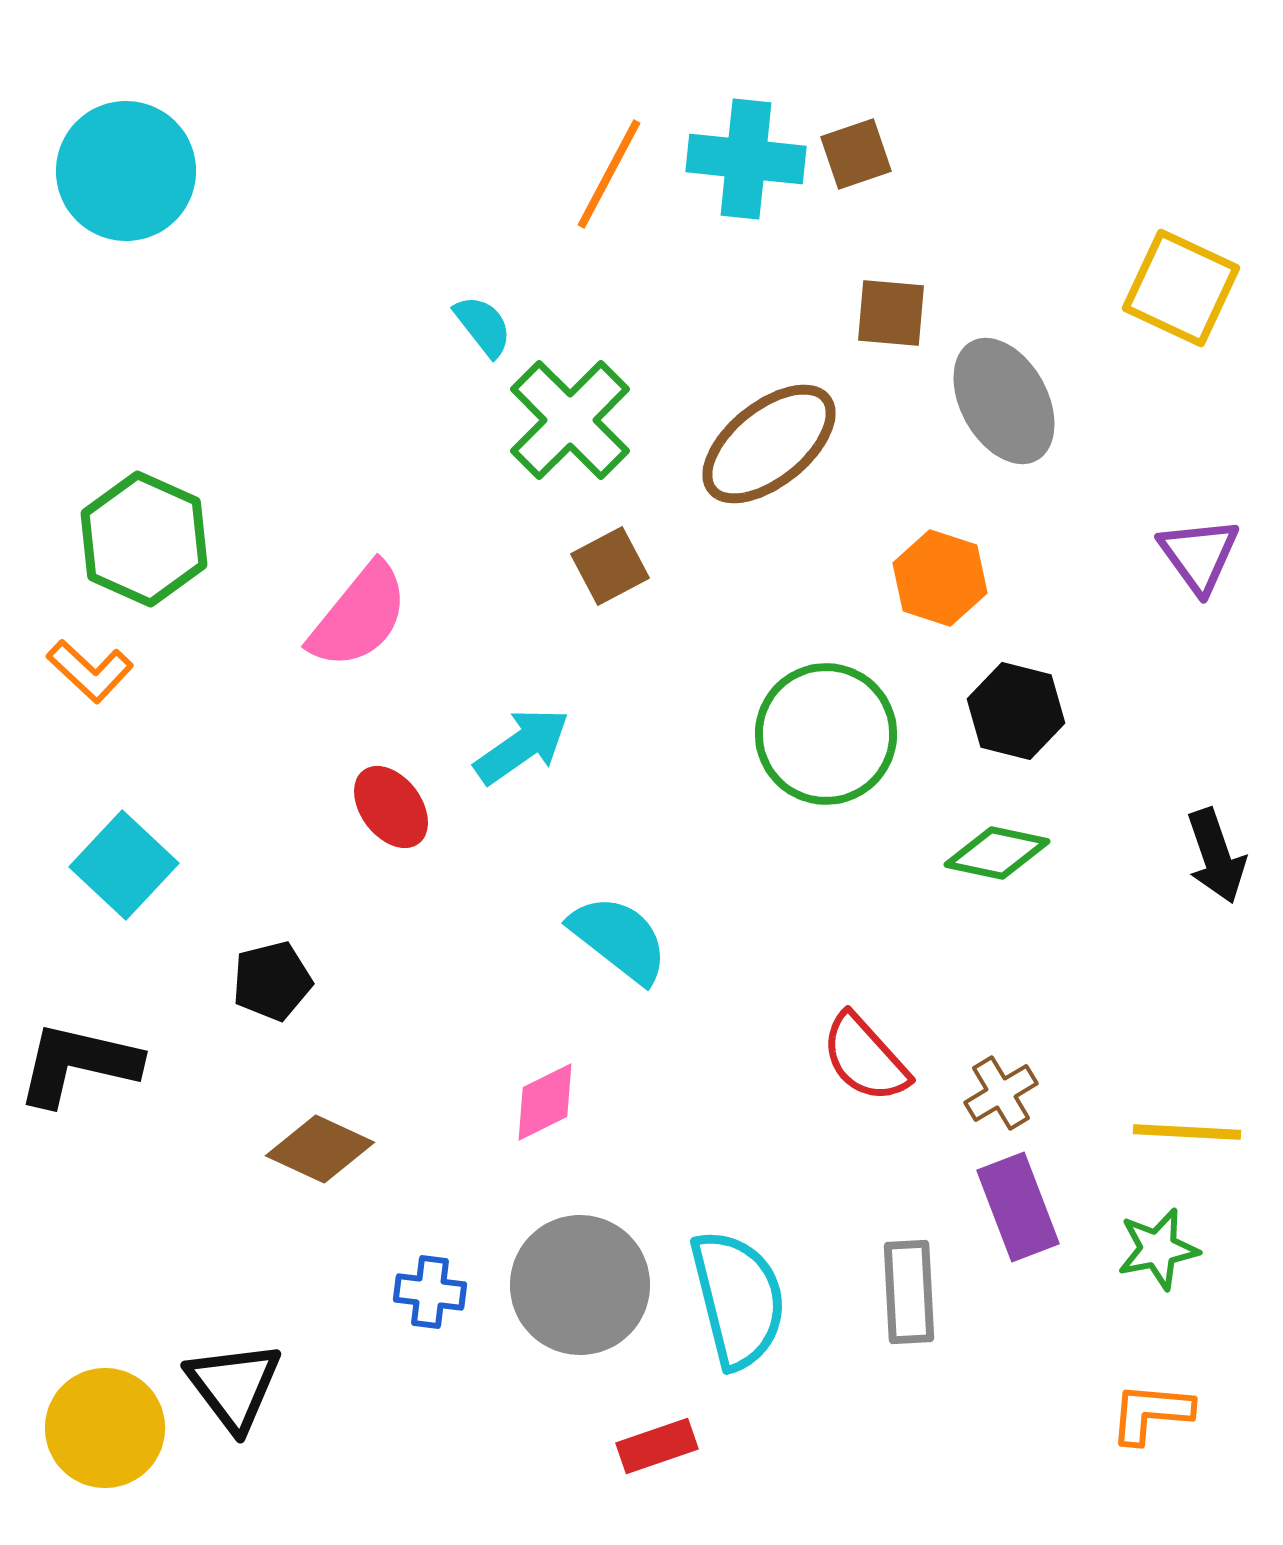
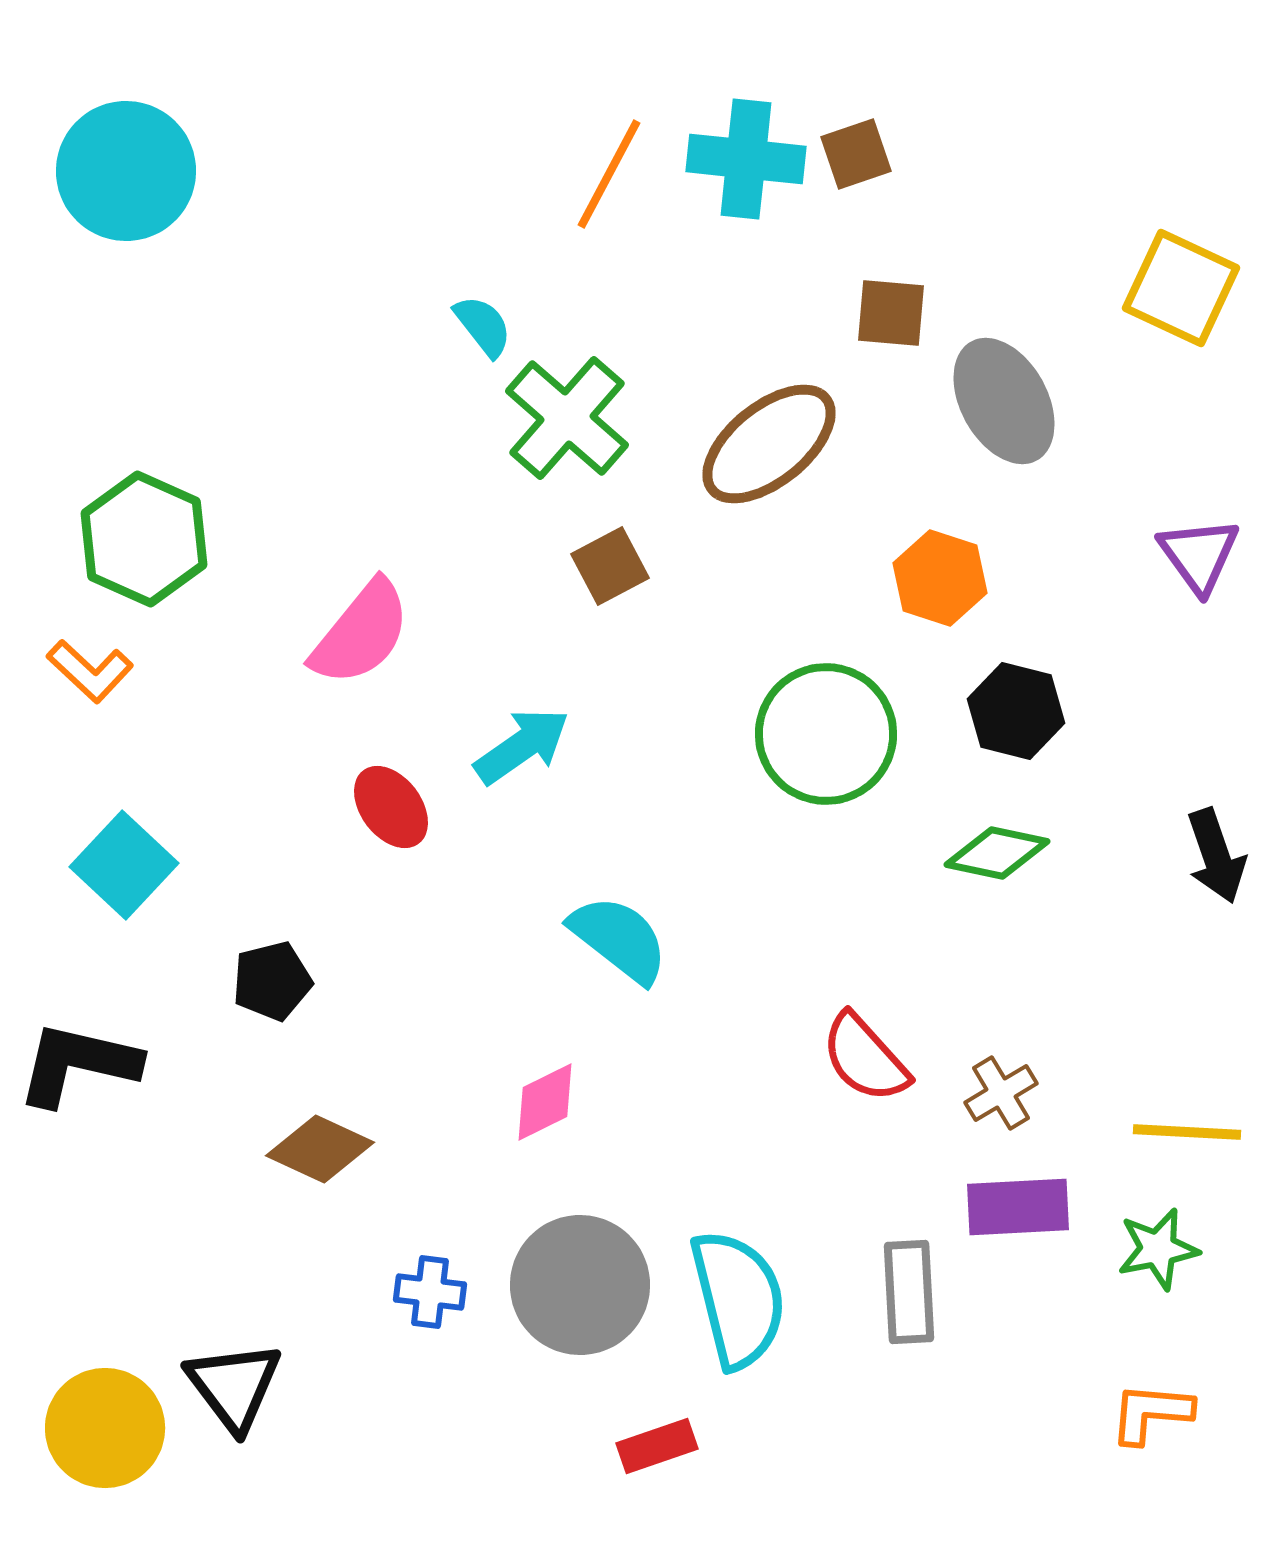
green cross at (570, 420): moved 3 px left, 2 px up; rotated 4 degrees counterclockwise
pink semicircle at (359, 616): moved 2 px right, 17 px down
purple rectangle at (1018, 1207): rotated 72 degrees counterclockwise
